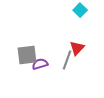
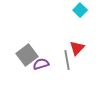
gray square: rotated 30 degrees counterclockwise
gray line: rotated 30 degrees counterclockwise
purple semicircle: moved 1 px right
